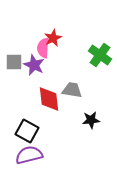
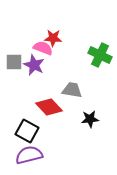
red star: rotated 30 degrees clockwise
pink semicircle: rotated 108 degrees clockwise
green cross: rotated 10 degrees counterclockwise
red diamond: moved 8 px down; rotated 36 degrees counterclockwise
black star: moved 1 px left, 1 px up
